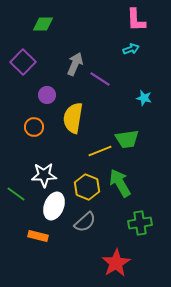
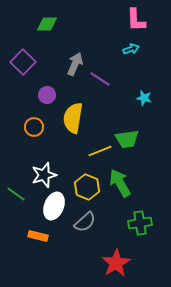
green diamond: moved 4 px right
white star: rotated 15 degrees counterclockwise
